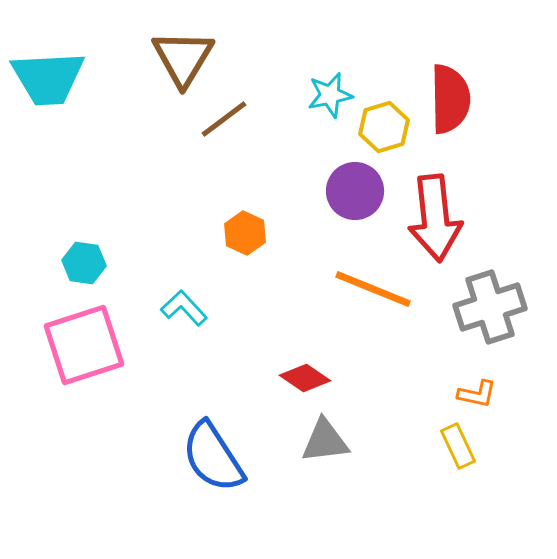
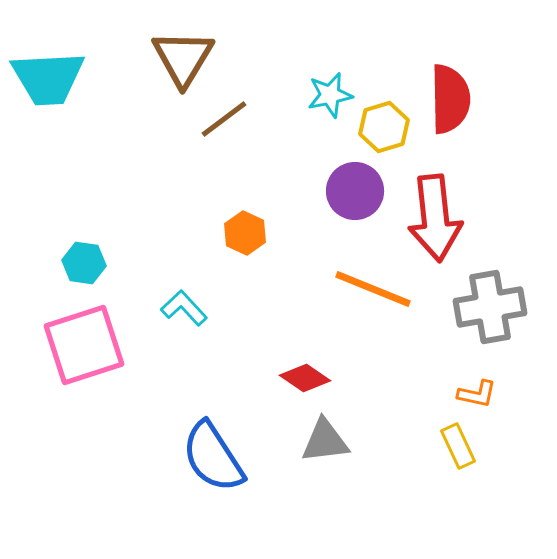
gray cross: rotated 8 degrees clockwise
